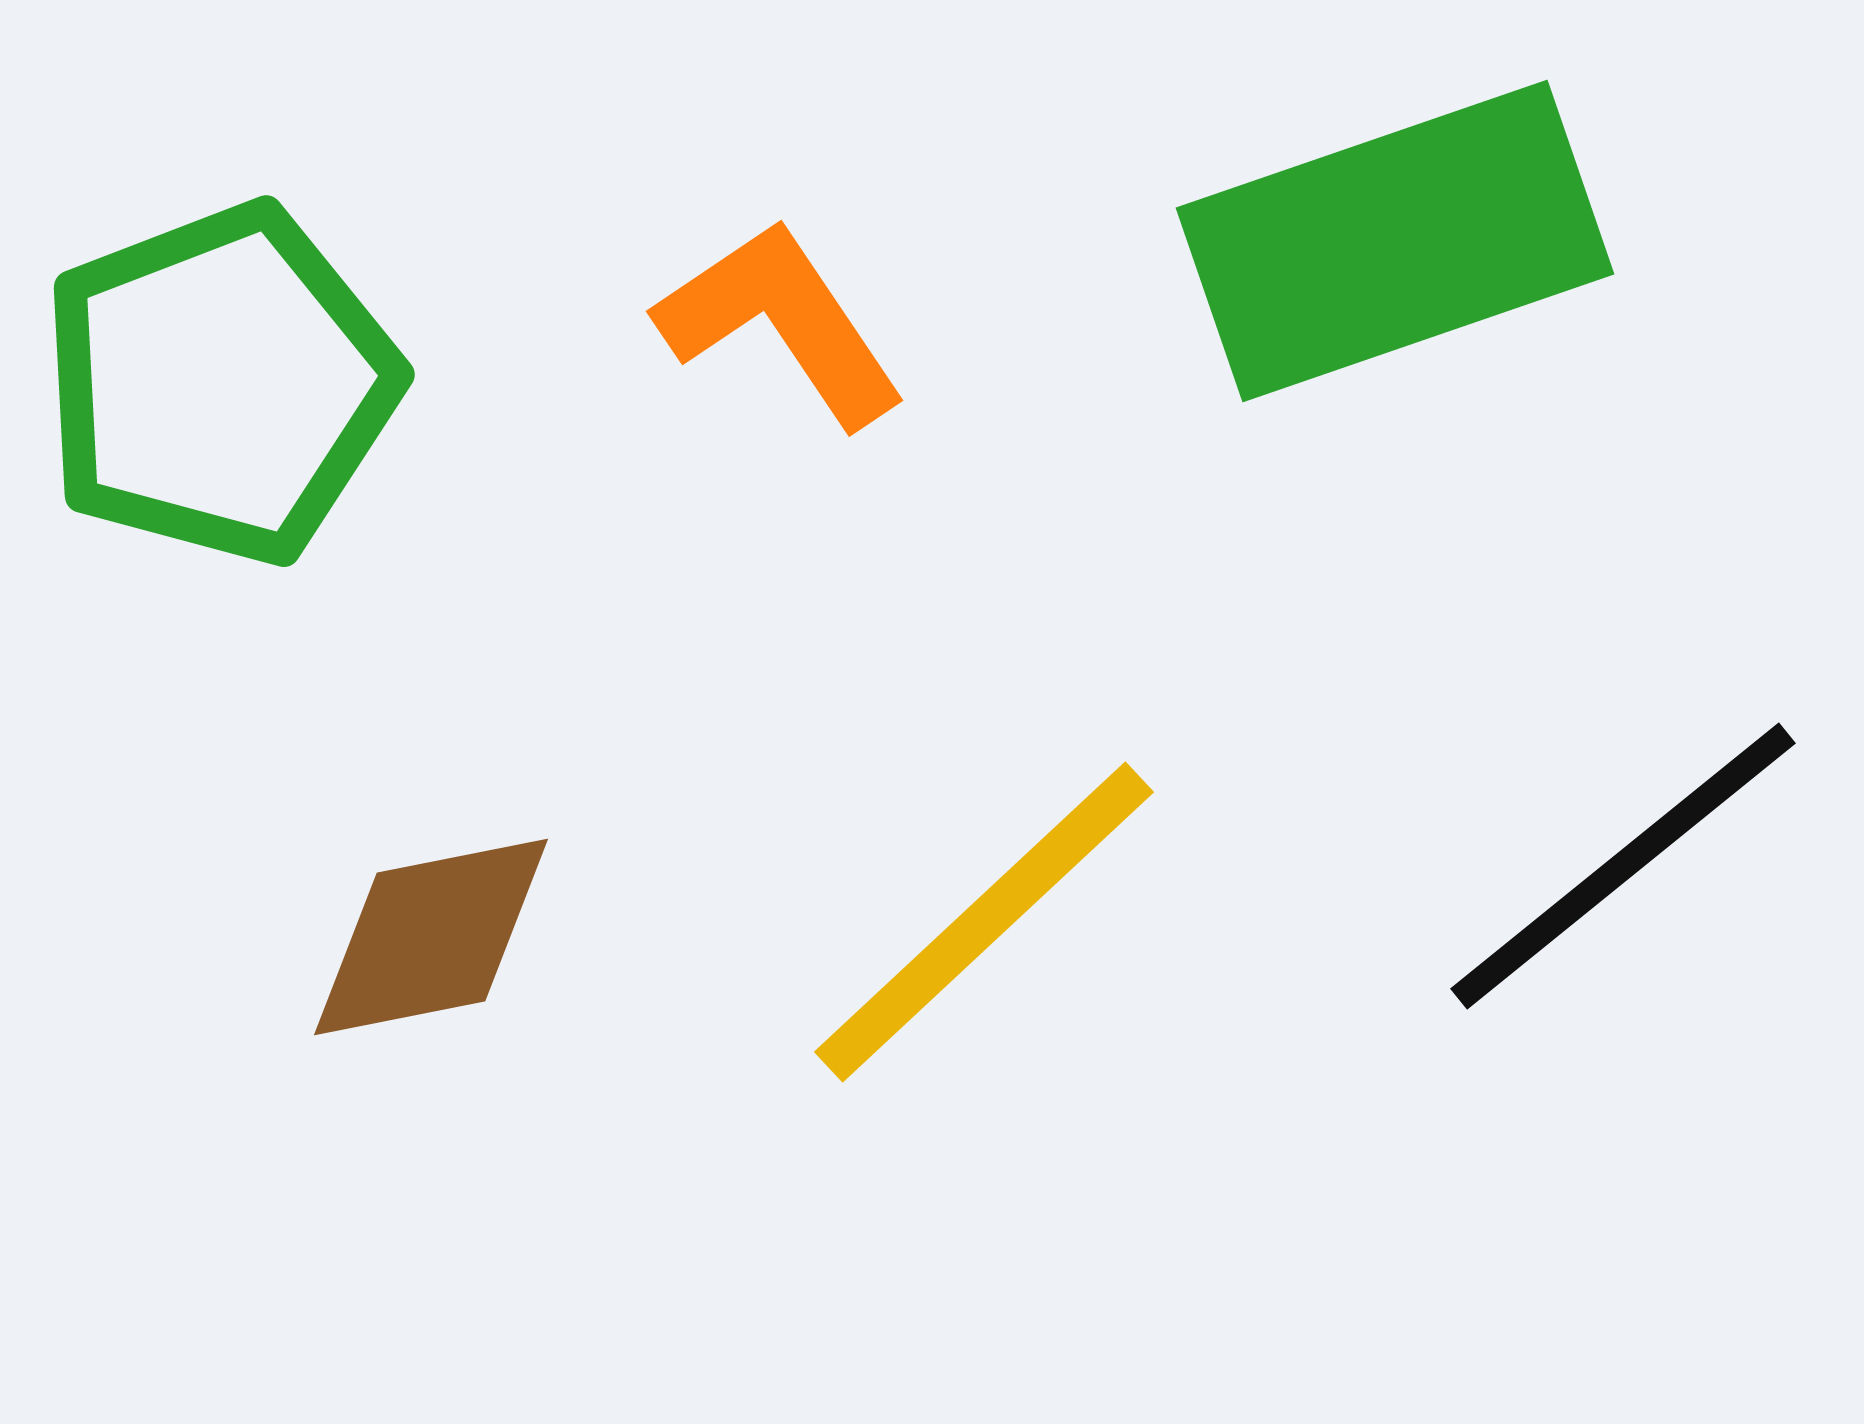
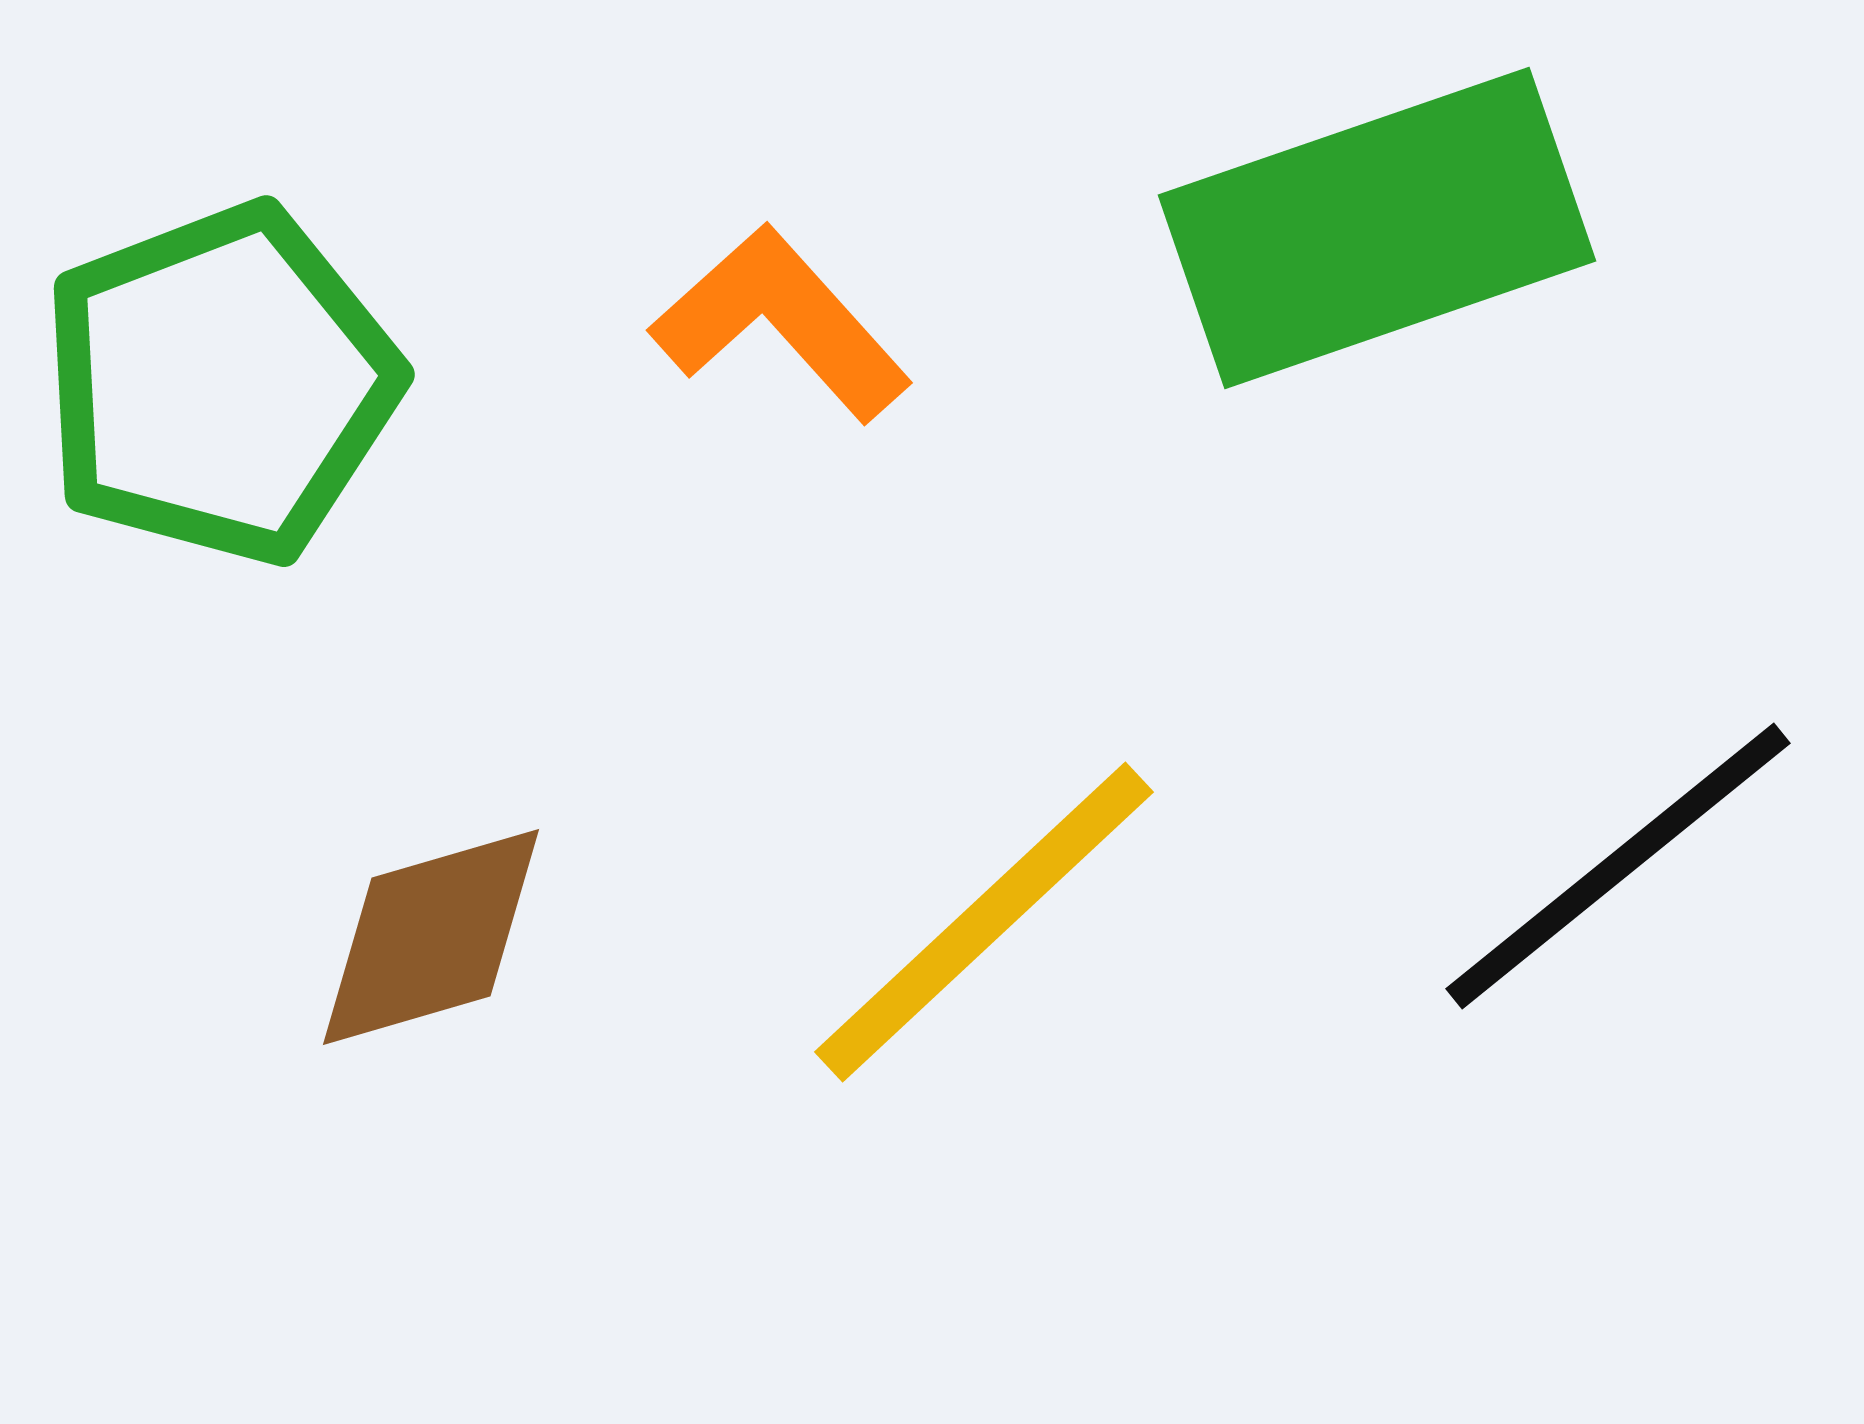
green rectangle: moved 18 px left, 13 px up
orange L-shape: rotated 8 degrees counterclockwise
black line: moved 5 px left
brown diamond: rotated 5 degrees counterclockwise
